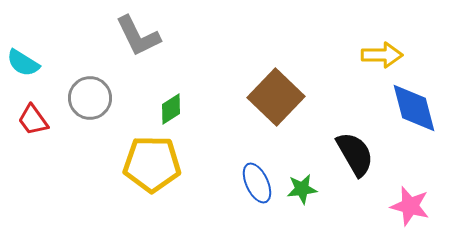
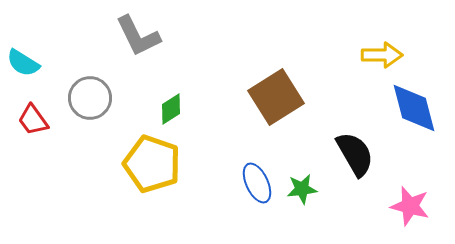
brown square: rotated 14 degrees clockwise
yellow pentagon: rotated 18 degrees clockwise
